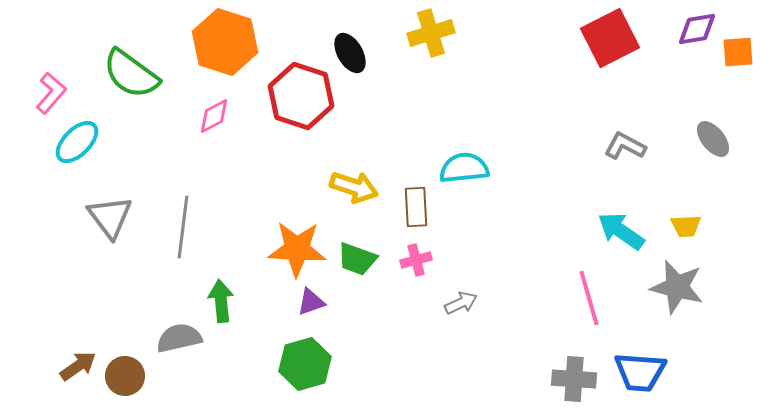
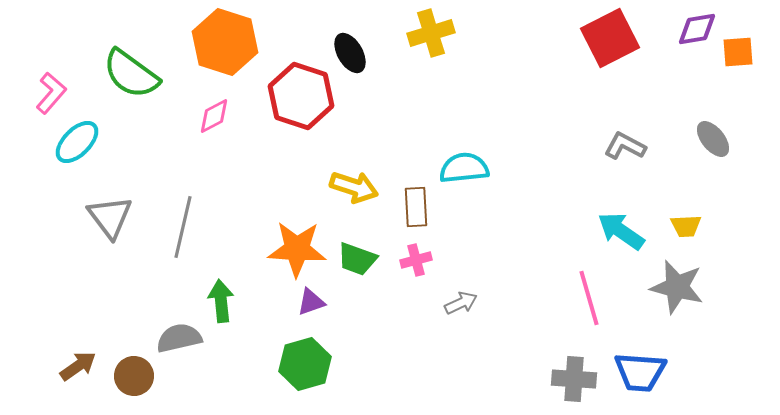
gray line: rotated 6 degrees clockwise
brown circle: moved 9 px right
